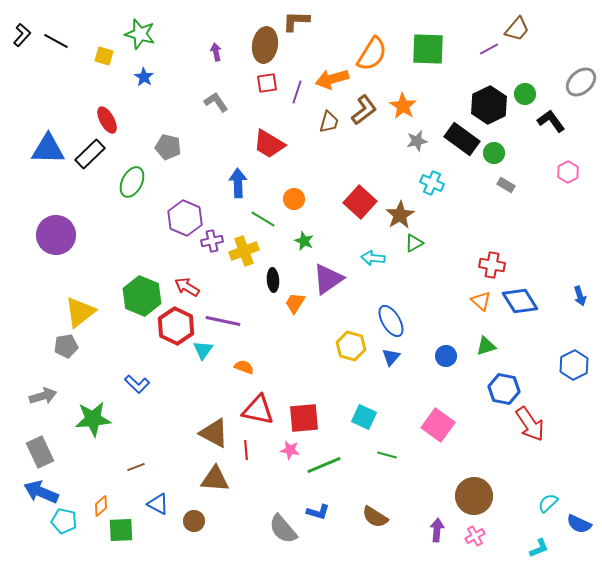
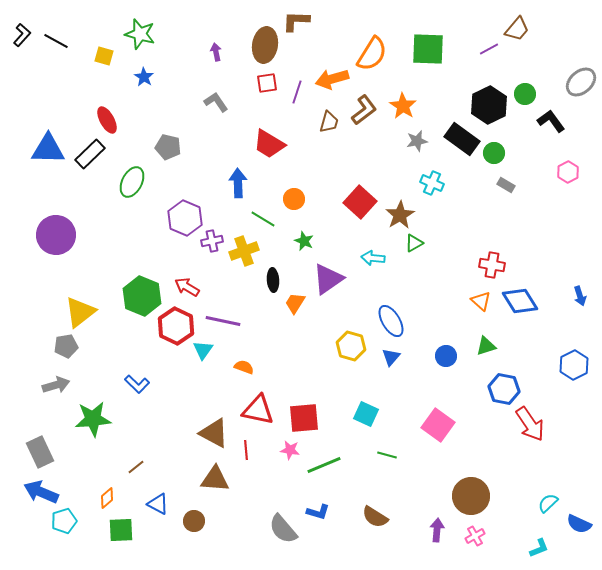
gray arrow at (43, 396): moved 13 px right, 11 px up
cyan square at (364, 417): moved 2 px right, 3 px up
brown line at (136, 467): rotated 18 degrees counterclockwise
brown circle at (474, 496): moved 3 px left
orange diamond at (101, 506): moved 6 px right, 8 px up
cyan pentagon at (64, 521): rotated 30 degrees counterclockwise
